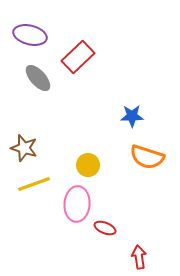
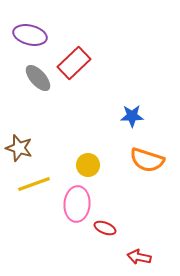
red rectangle: moved 4 px left, 6 px down
brown star: moved 5 px left
orange semicircle: moved 3 px down
red arrow: rotated 70 degrees counterclockwise
